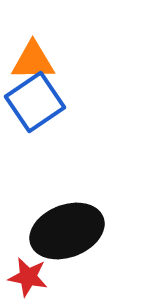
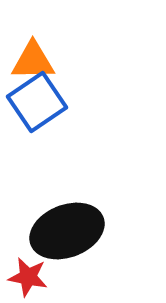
blue square: moved 2 px right
